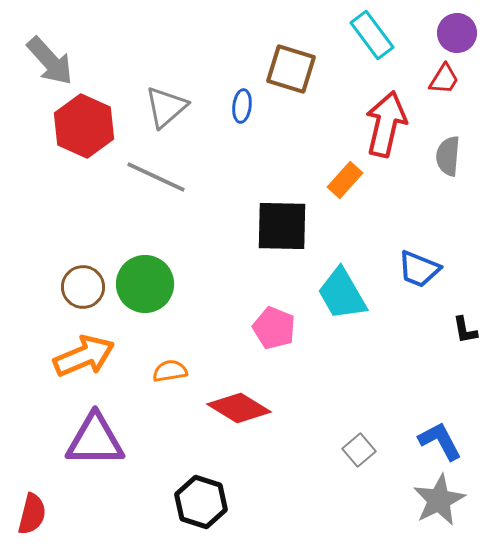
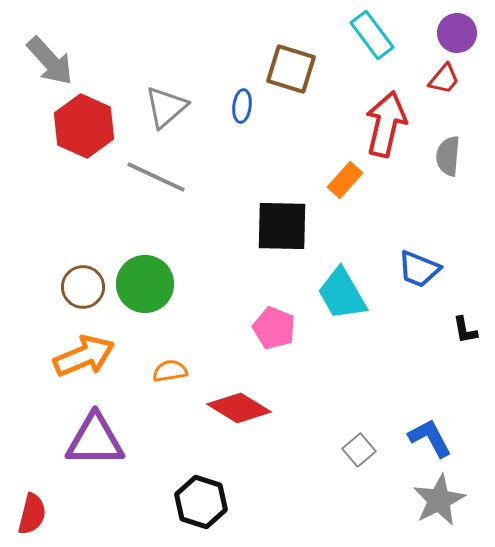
red trapezoid: rotated 8 degrees clockwise
blue L-shape: moved 10 px left, 3 px up
